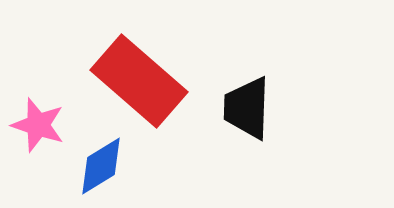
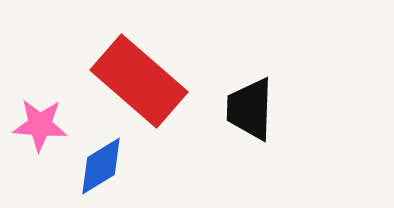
black trapezoid: moved 3 px right, 1 px down
pink star: moved 2 px right; rotated 14 degrees counterclockwise
